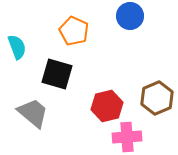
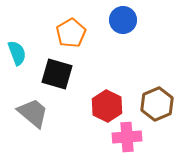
blue circle: moved 7 px left, 4 px down
orange pentagon: moved 3 px left, 2 px down; rotated 16 degrees clockwise
cyan semicircle: moved 6 px down
brown hexagon: moved 6 px down
red hexagon: rotated 20 degrees counterclockwise
